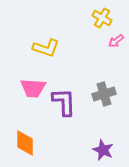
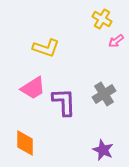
yellow cross: moved 1 px down
pink trapezoid: rotated 36 degrees counterclockwise
gray cross: rotated 15 degrees counterclockwise
